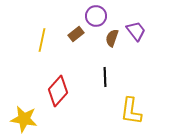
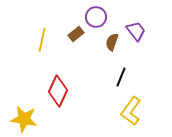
purple circle: moved 1 px down
brown semicircle: moved 4 px down
black line: moved 16 px right; rotated 24 degrees clockwise
red diamond: rotated 16 degrees counterclockwise
yellow L-shape: rotated 28 degrees clockwise
